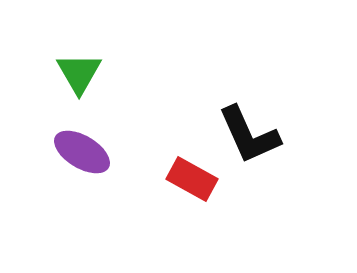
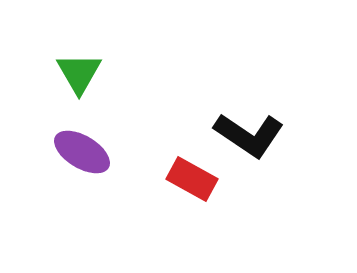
black L-shape: rotated 32 degrees counterclockwise
